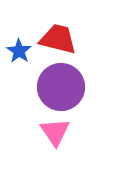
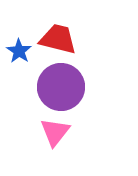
pink triangle: rotated 12 degrees clockwise
